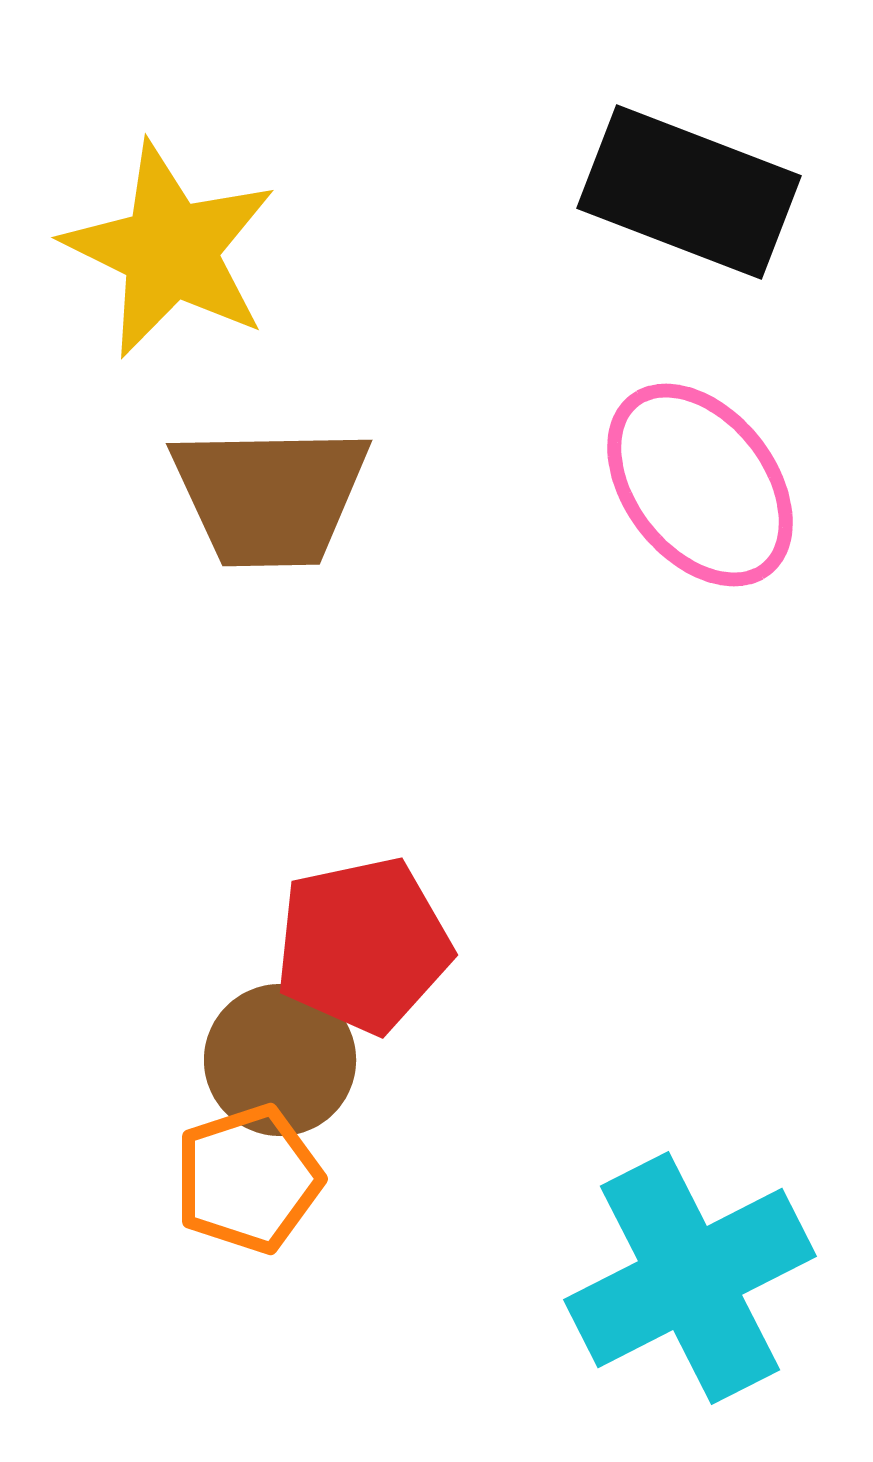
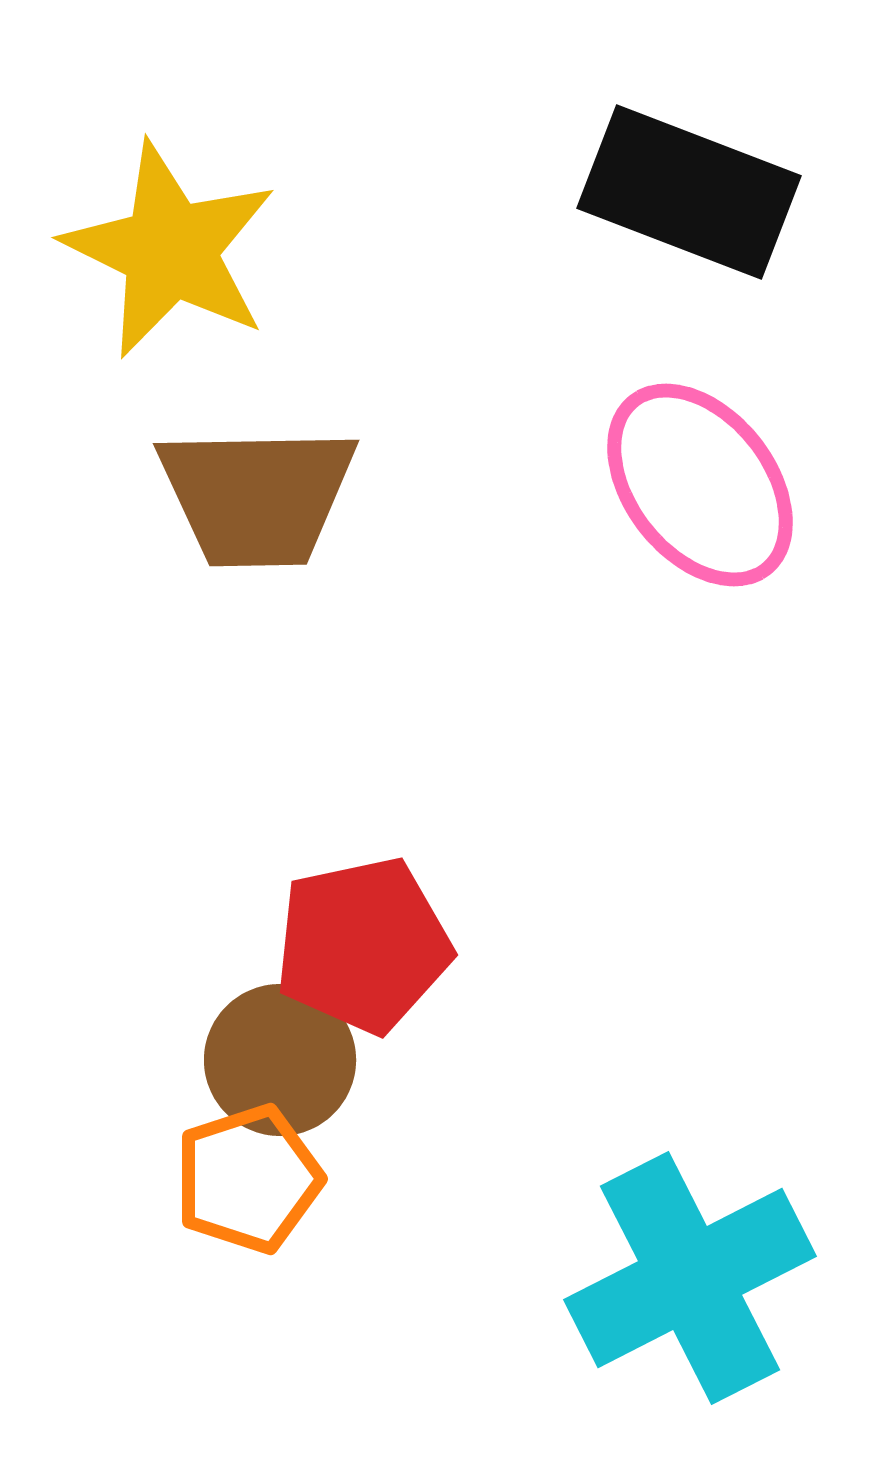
brown trapezoid: moved 13 px left
